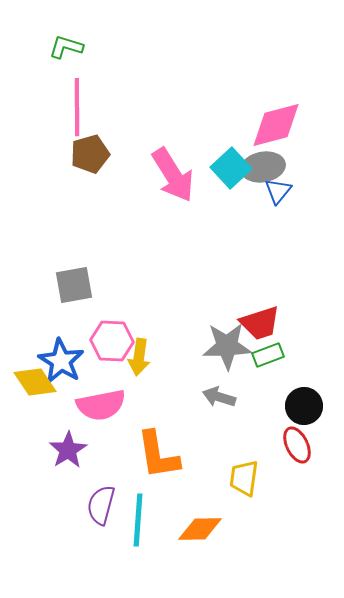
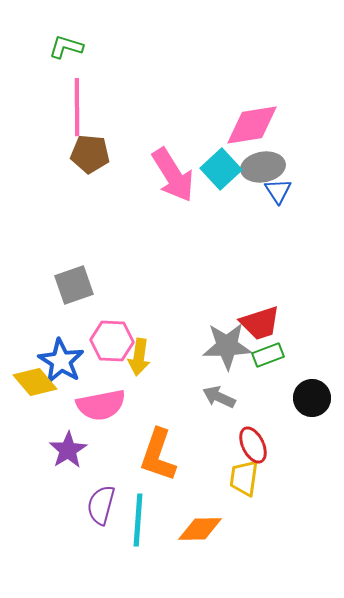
pink diamond: moved 24 px left; rotated 6 degrees clockwise
brown pentagon: rotated 21 degrees clockwise
cyan square: moved 10 px left, 1 px down
blue triangle: rotated 12 degrees counterclockwise
gray square: rotated 9 degrees counterclockwise
yellow diamond: rotated 6 degrees counterclockwise
gray arrow: rotated 8 degrees clockwise
black circle: moved 8 px right, 8 px up
red ellipse: moved 44 px left
orange L-shape: rotated 28 degrees clockwise
